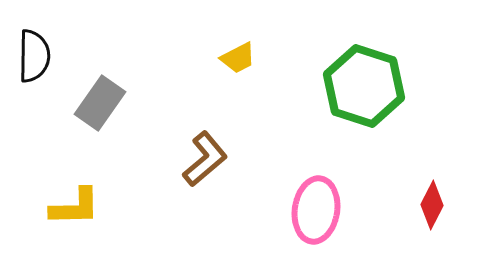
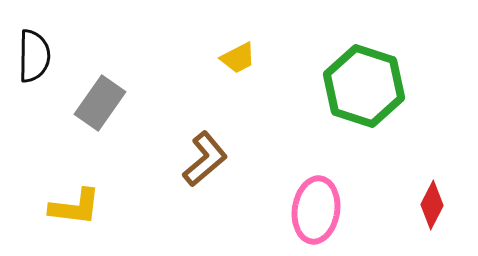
yellow L-shape: rotated 8 degrees clockwise
